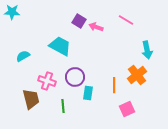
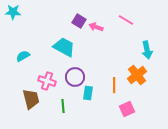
cyan star: moved 1 px right
cyan trapezoid: moved 4 px right, 1 px down
